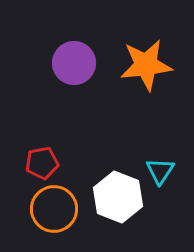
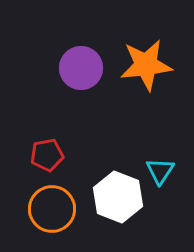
purple circle: moved 7 px right, 5 px down
red pentagon: moved 5 px right, 8 px up
orange circle: moved 2 px left
